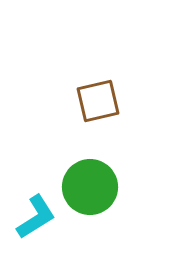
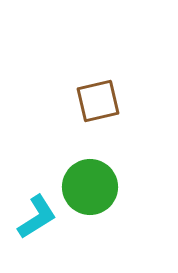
cyan L-shape: moved 1 px right
